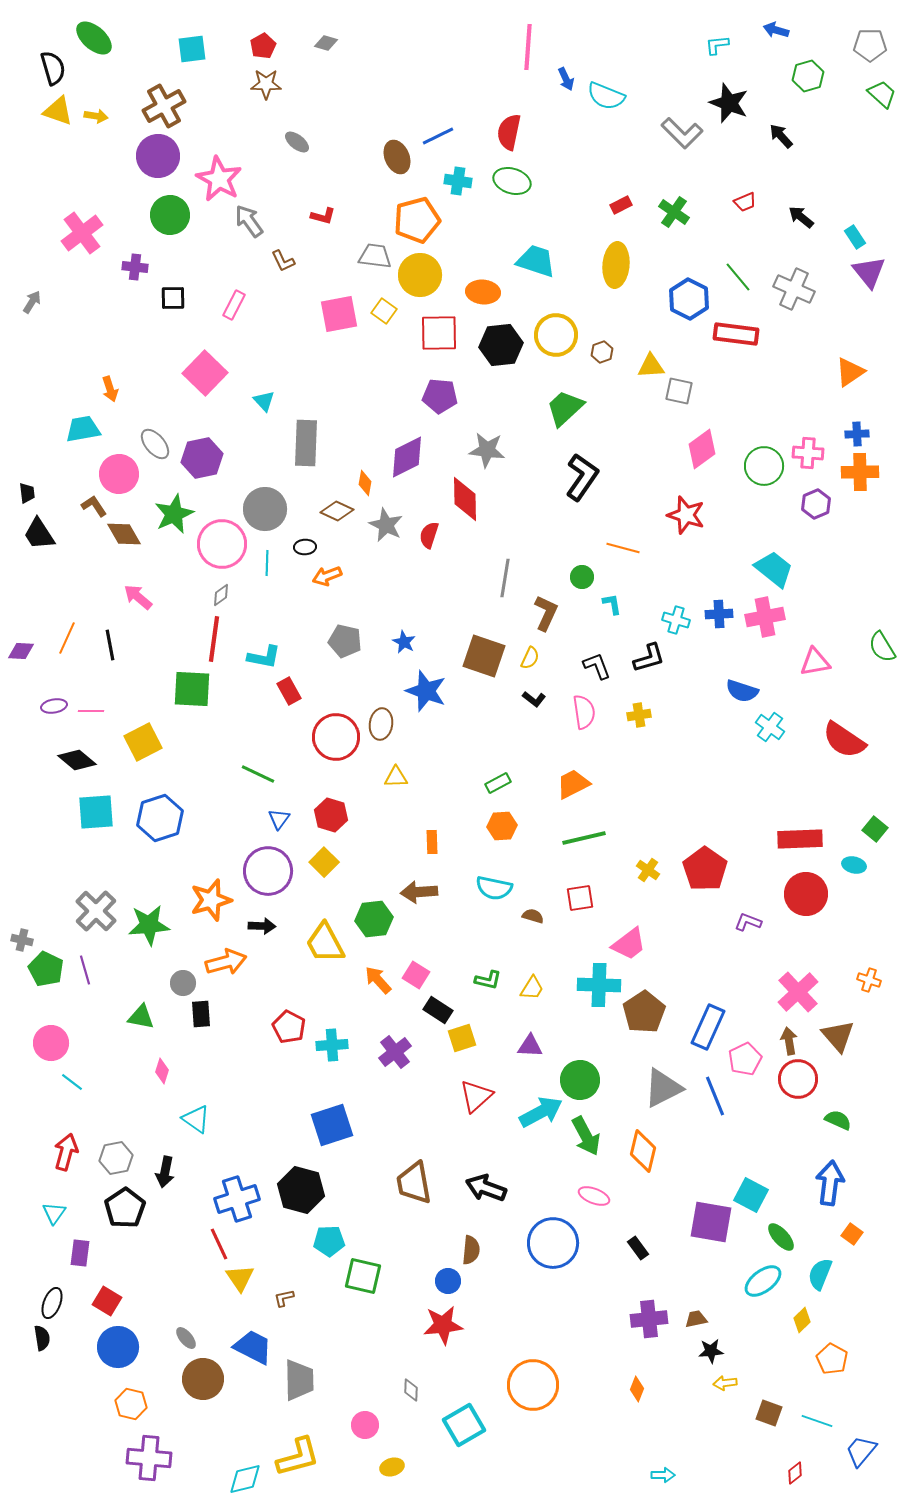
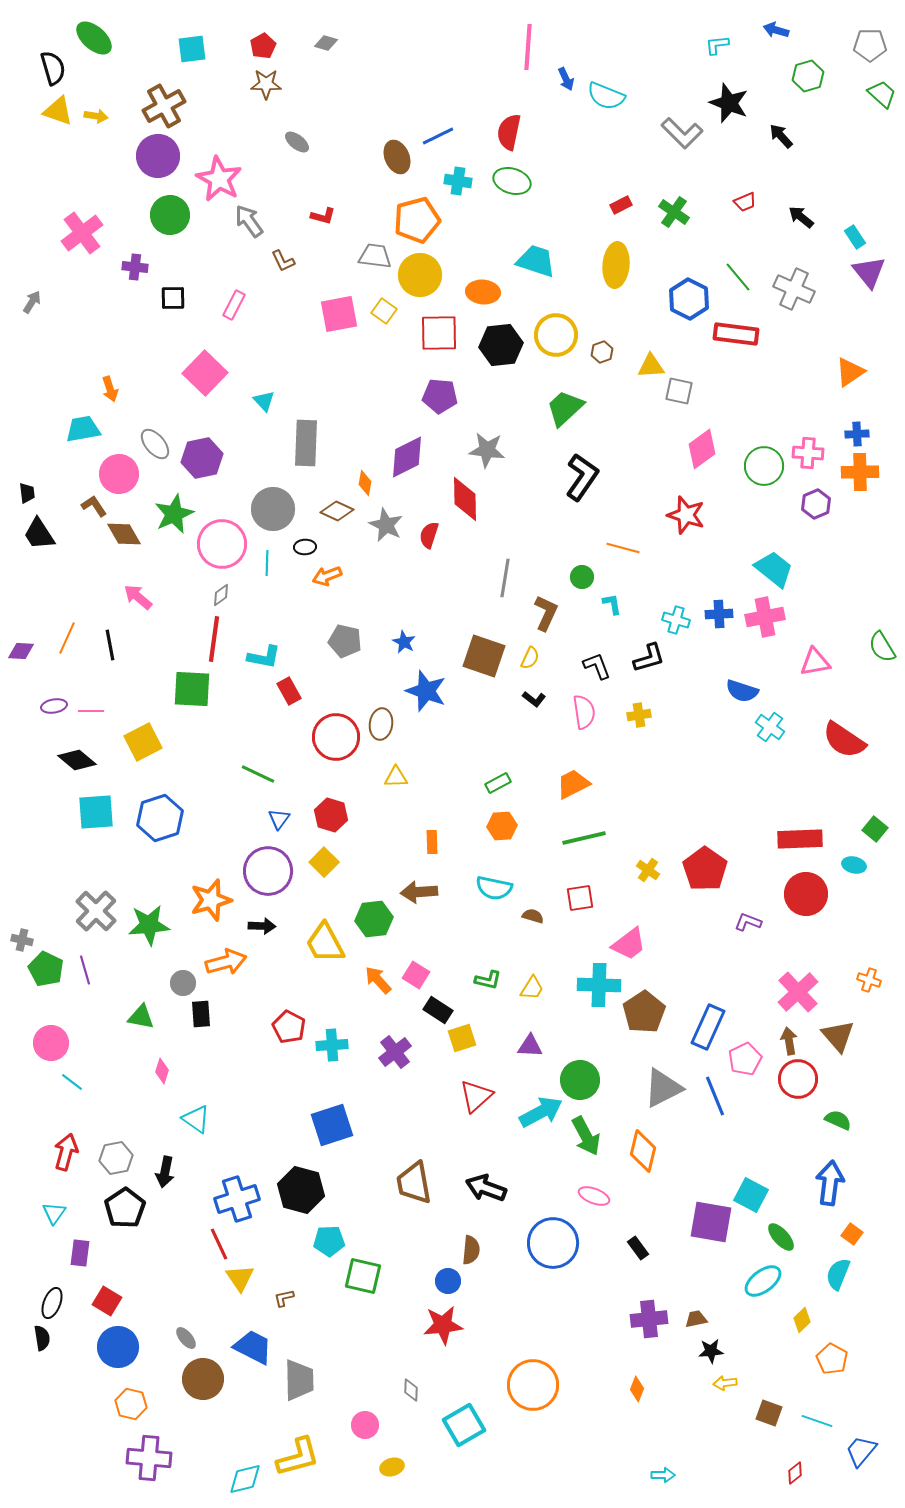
gray circle at (265, 509): moved 8 px right
cyan semicircle at (820, 1274): moved 18 px right
